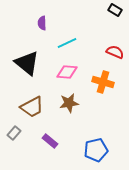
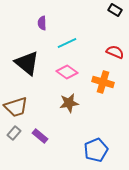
pink diamond: rotated 30 degrees clockwise
brown trapezoid: moved 16 px left; rotated 10 degrees clockwise
purple rectangle: moved 10 px left, 5 px up
blue pentagon: rotated 10 degrees counterclockwise
